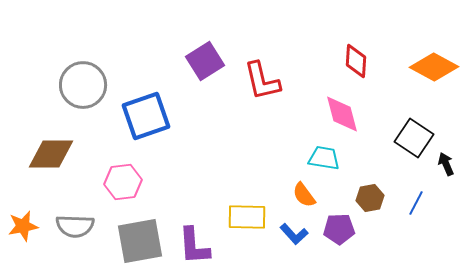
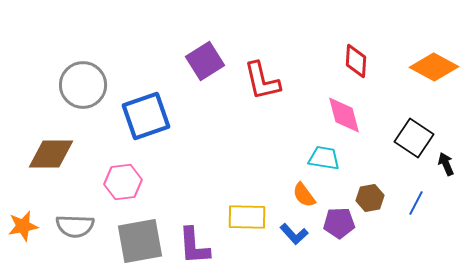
pink diamond: moved 2 px right, 1 px down
purple pentagon: moved 6 px up
